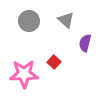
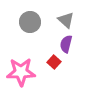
gray circle: moved 1 px right, 1 px down
purple semicircle: moved 19 px left, 1 px down
pink star: moved 3 px left, 2 px up
